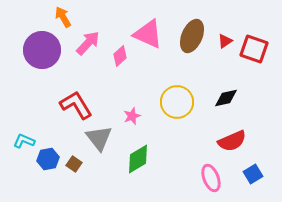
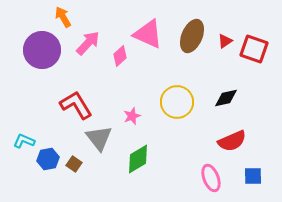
blue square: moved 2 px down; rotated 30 degrees clockwise
